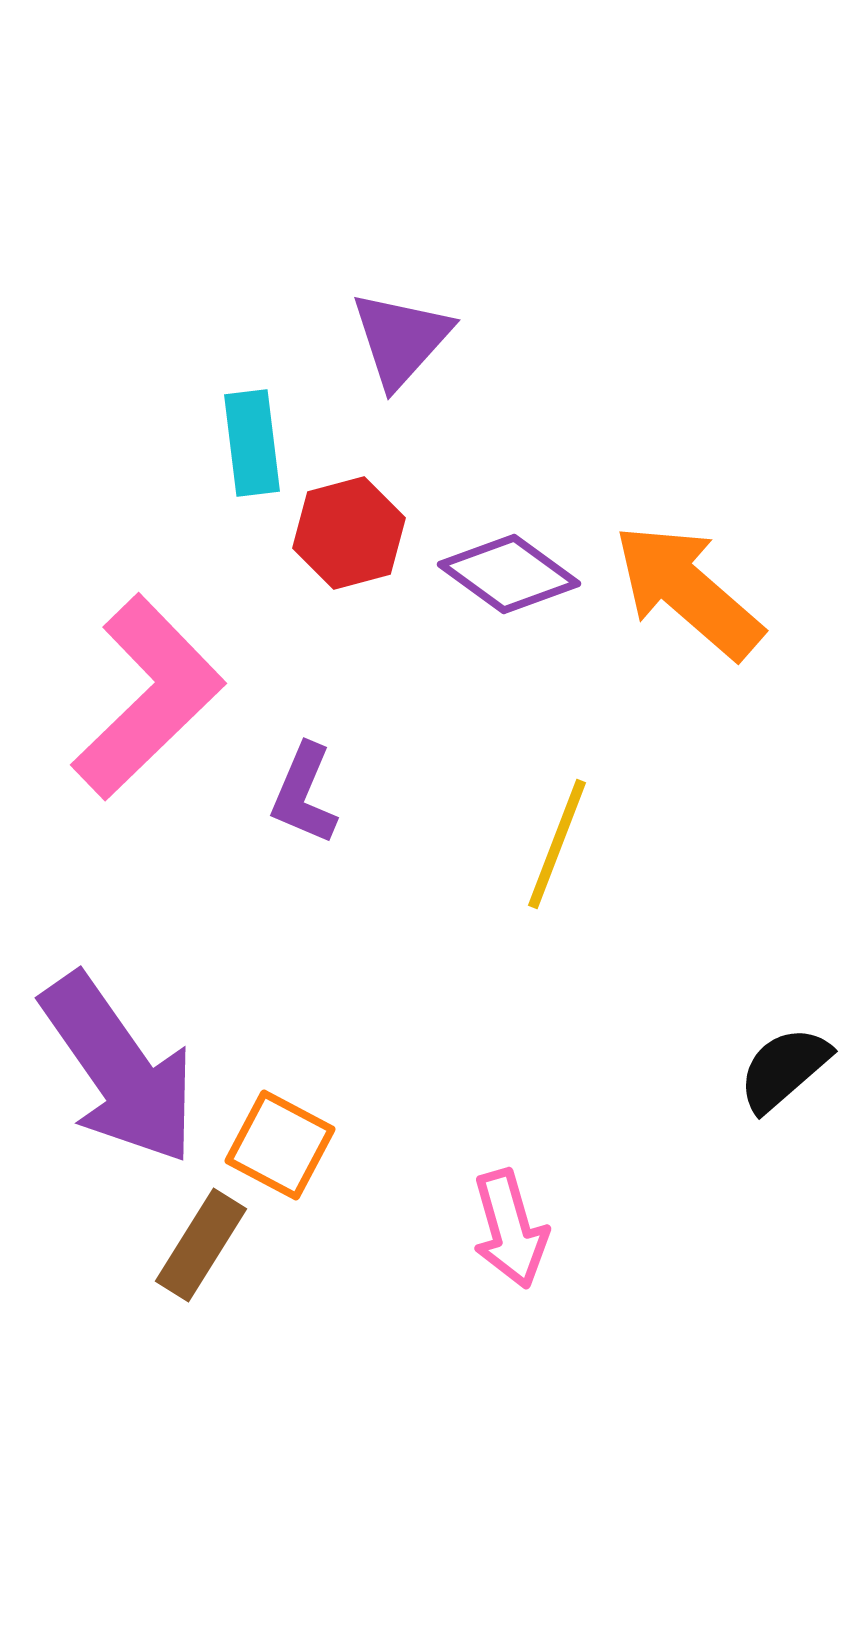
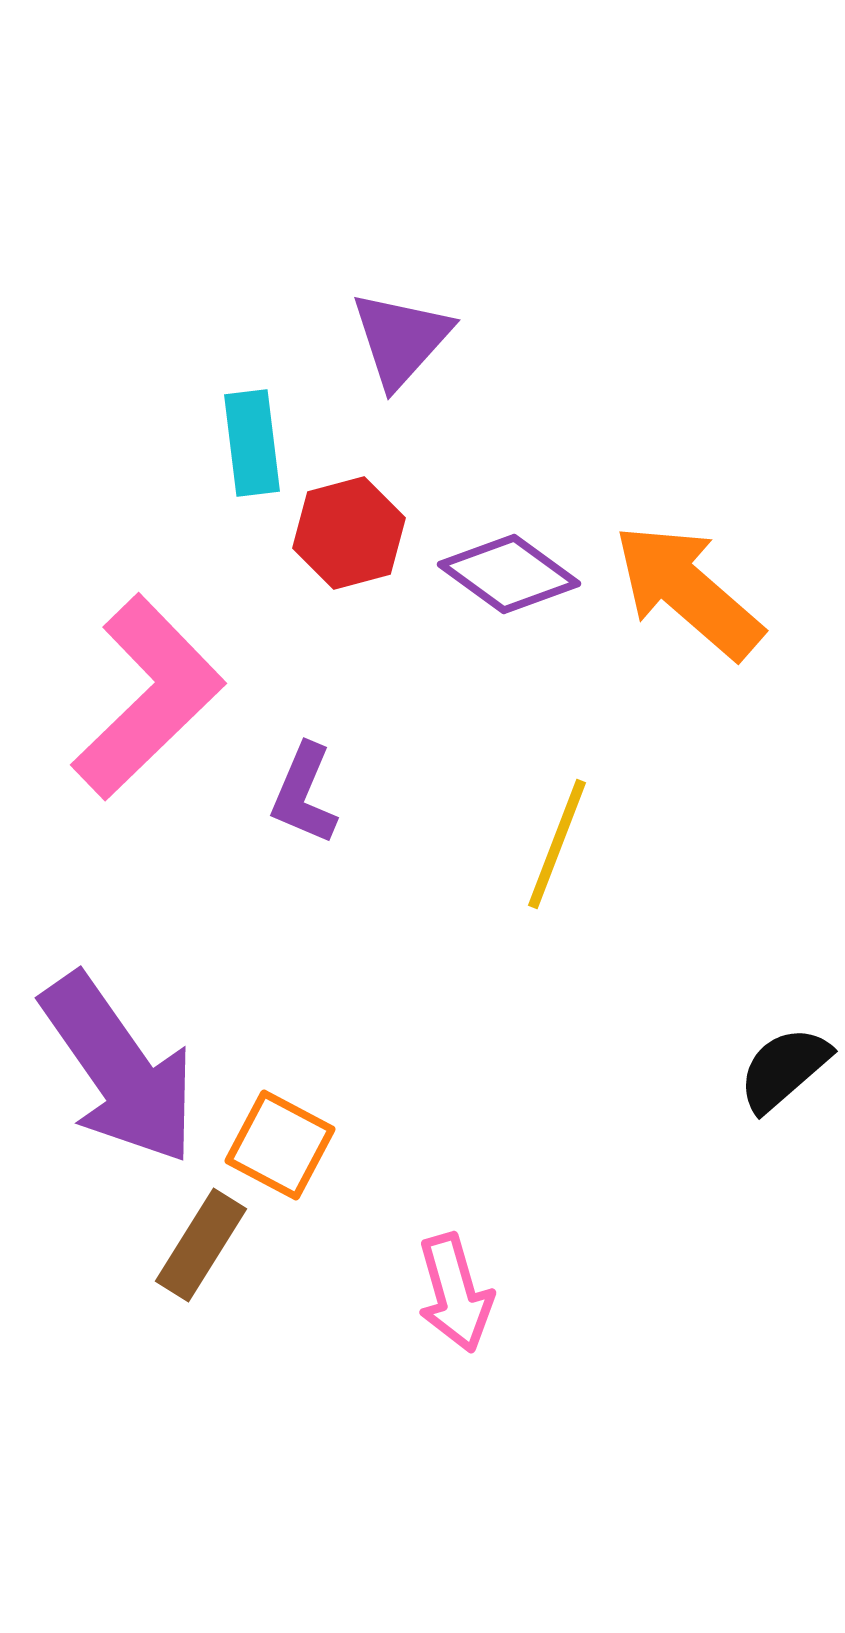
pink arrow: moved 55 px left, 64 px down
